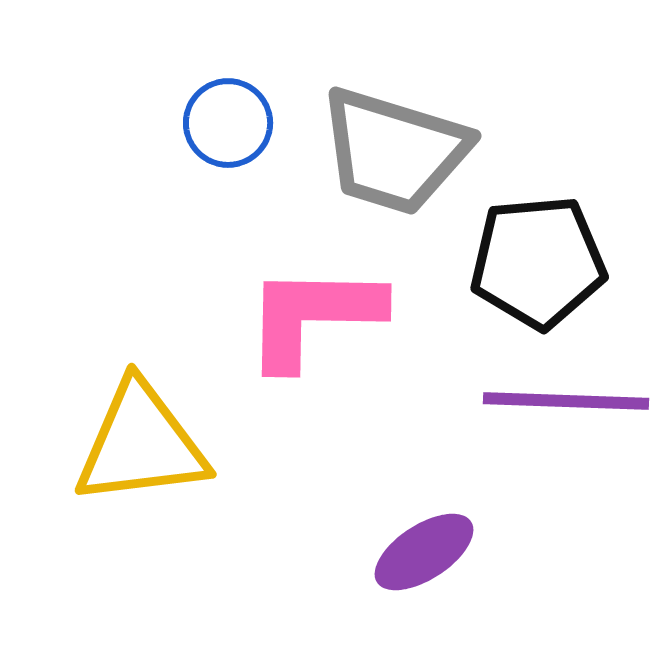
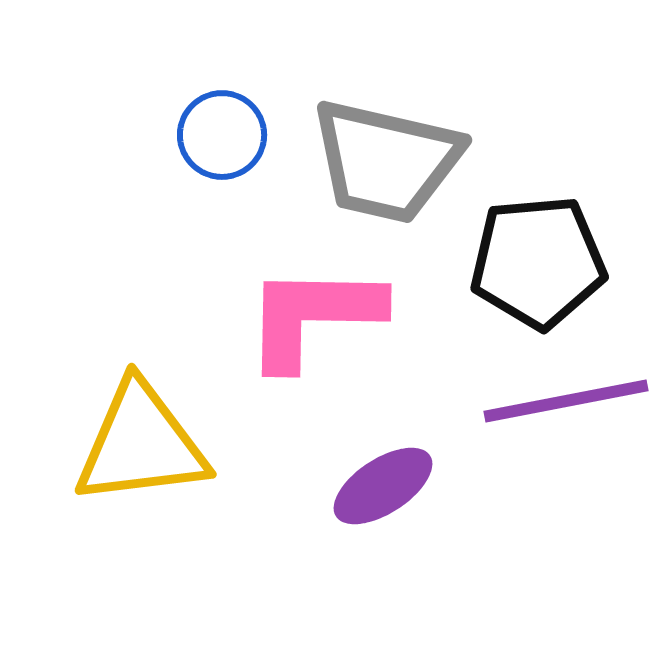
blue circle: moved 6 px left, 12 px down
gray trapezoid: moved 8 px left, 10 px down; rotated 4 degrees counterclockwise
purple line: rotated 13 degrees counterclockwise
purple ellipse: moved 41 px left, 66 px up
